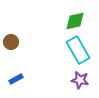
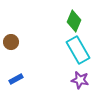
green diamond: moved 1 px left; rotated 55 degrees counterclockwise
